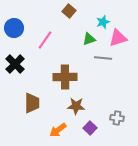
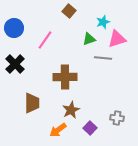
pink triangle: moved 1 px left, 1 px down
brown star: moved 5 px left, 4 px down; rotated 30 degrees counterclockwise
